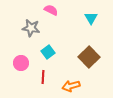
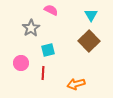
cyan triangle: moved 3 px up
gray star: rotated 30 degrees clockwise
cyan square: moved 2 px up; rotated 24 degrees clockwise
brown square: moved 16 px up
red line: moved 4 px up
orange arrow: moved 5 px right, 2 px up
